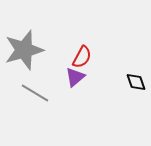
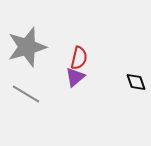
gray star: moved 3 px right, 3 px up
red semicircle: moved 3 px left, 1 px down; rotated 15 degrees counterclockwise
gray line: moved 9 px left, 1 px down
